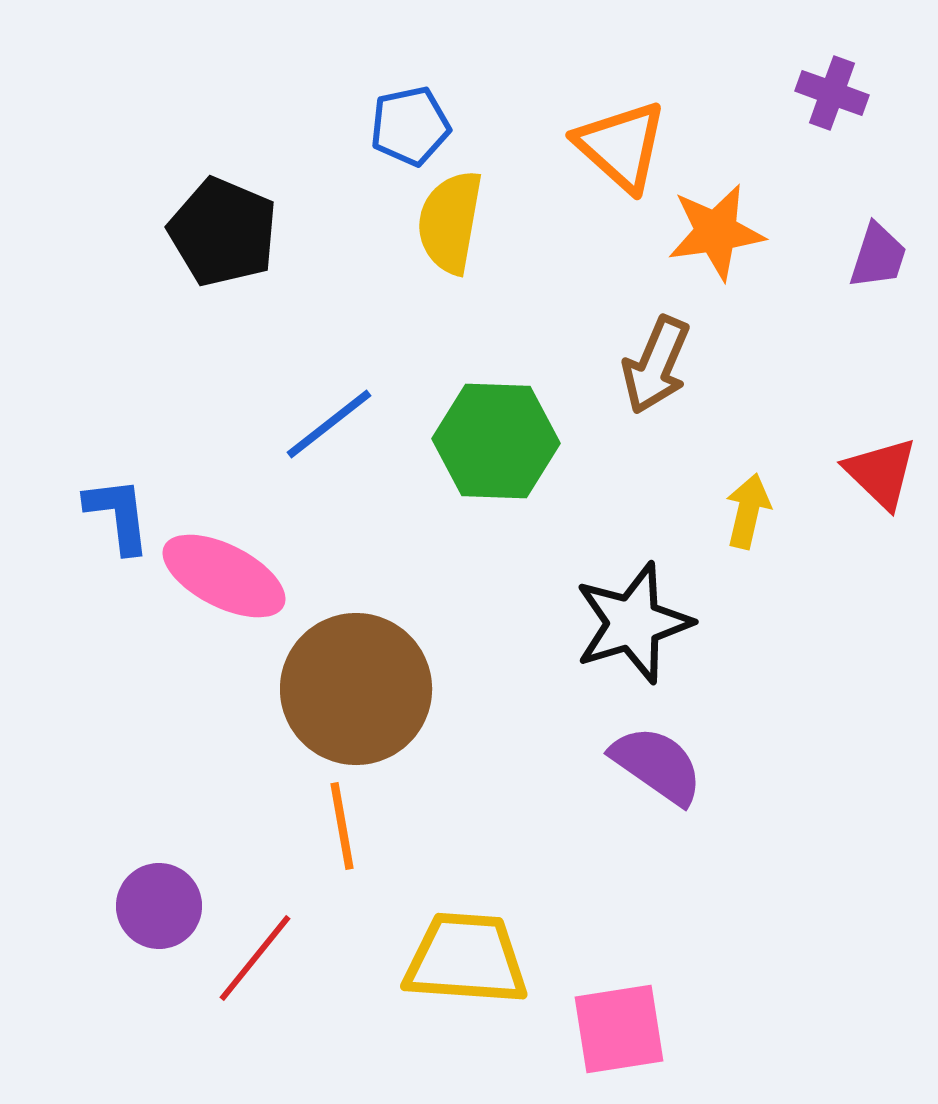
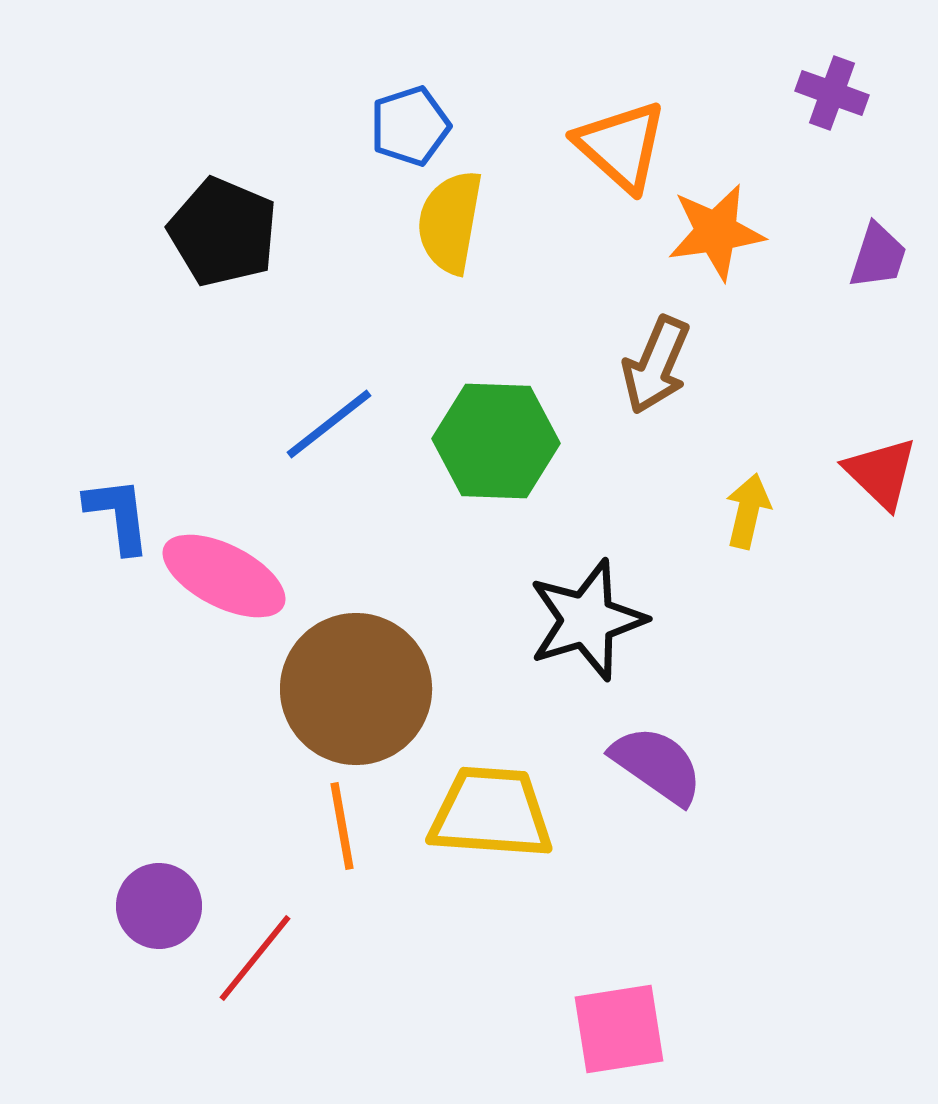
blue pentagon: rotated 6 degrees counterclockwise
black star: moved 46 px left, 3 px up
yellow trapezoid: moved 25 px right, 146 px up
